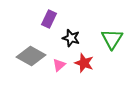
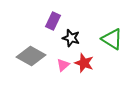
purple rectangle: moved 4 px right, 2 px down
green triangle: rotated 30 degrees counterclockwise
pink triangle: moved 4 px right
